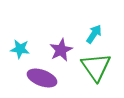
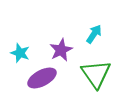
cyan star: moved 4 px down; rotated 12 degrees clockwise
green triangle: moved 7 px down
purple ellipse: rotated 48 degrees counterclockwise
